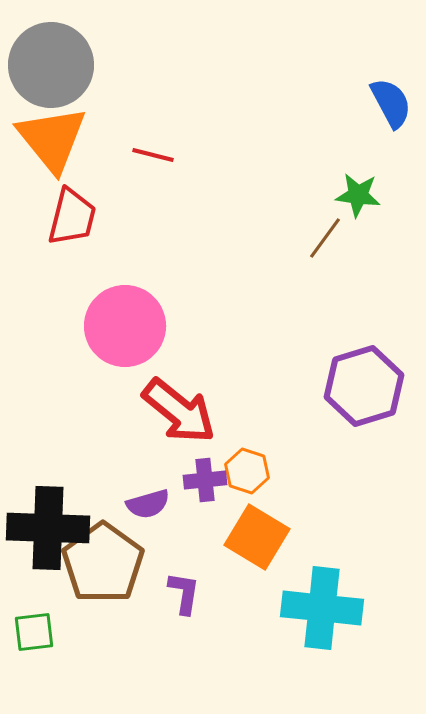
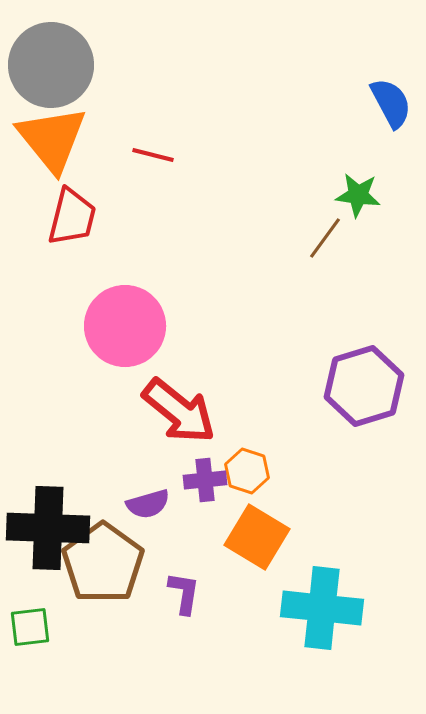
green square: moved 4 px left, 5 px up
